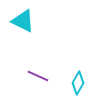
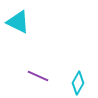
cyan triangle: moved 5 px left, 1 px down
